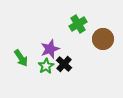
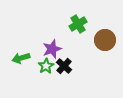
brown circle: moved 2 px right, 1 px down
purple star: moved 2 px right
green arrow: rotated 108 degrees clockwise
black cross: moved 2 px down
